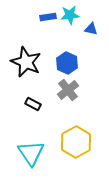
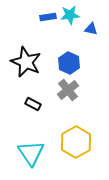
blue hexagon: moved 2 px right
